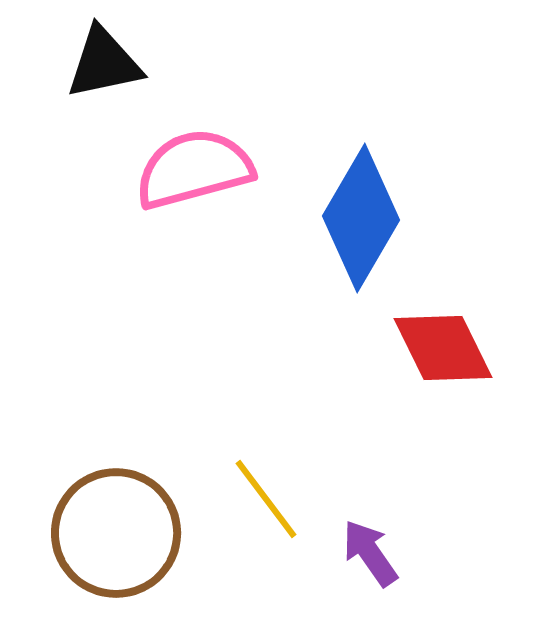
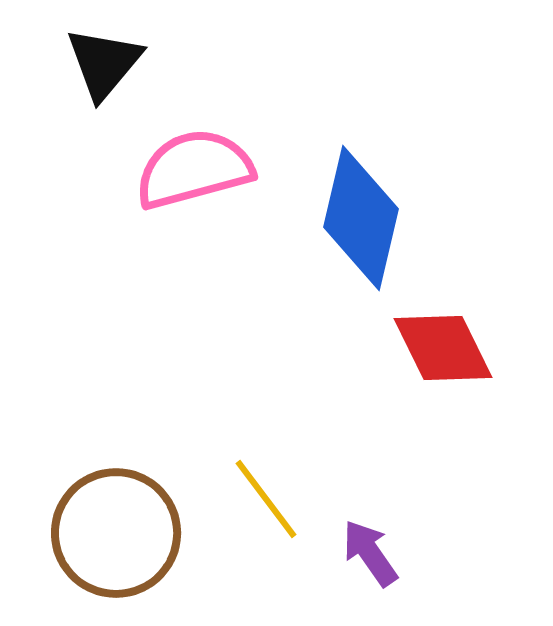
black triangle: rotated 38 degrees counterclockwise
blue diamond: rotated 17 degrees counterclockwise
